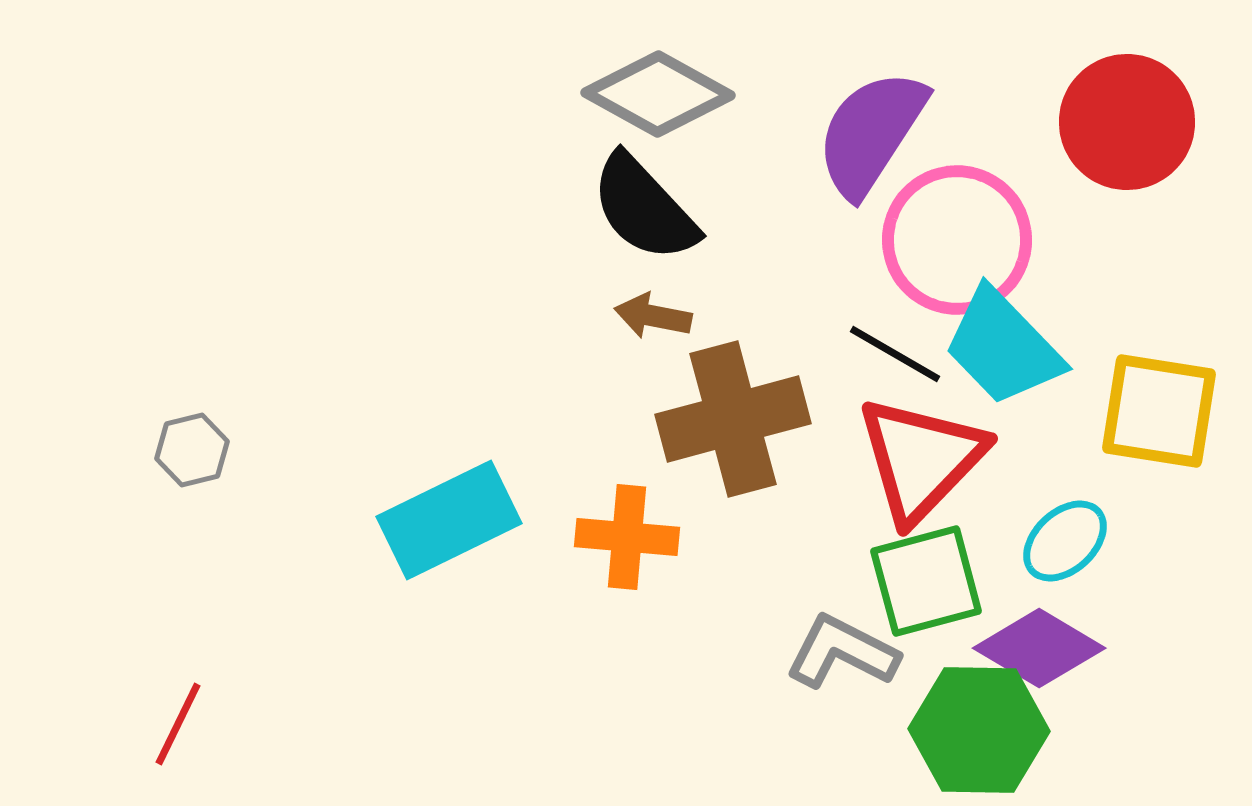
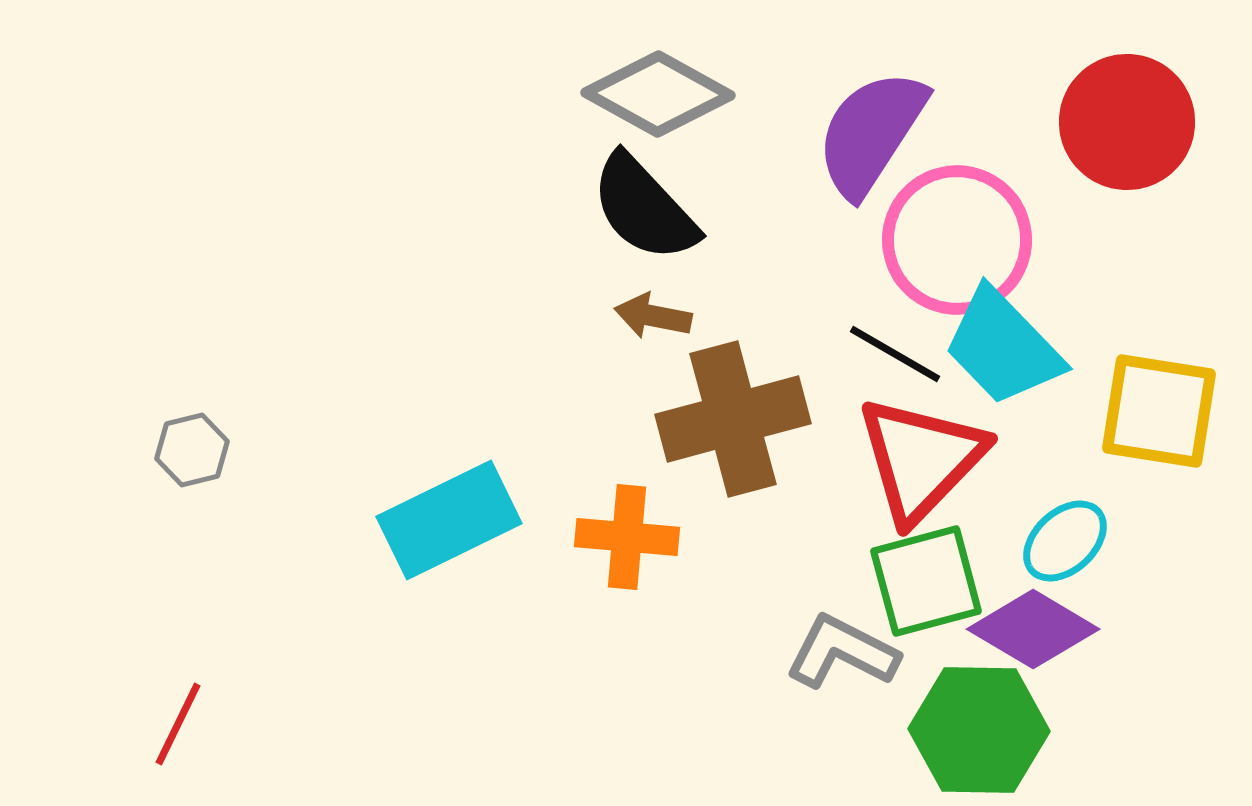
purple diamond: moved 6 px left, 19 px up
